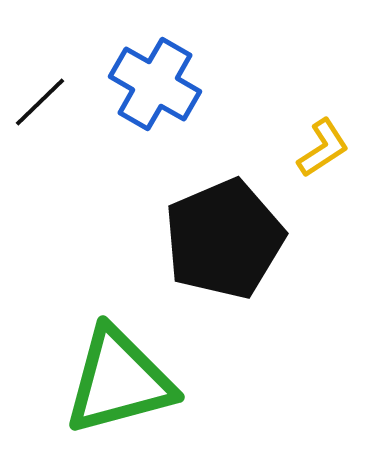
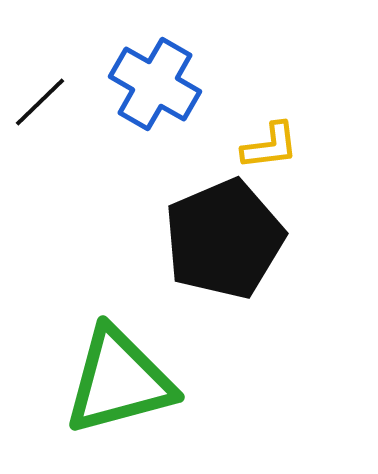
yellow L-shape: moved 53 px left, 2 px up; rotated 26 degrees clockwise
